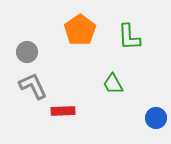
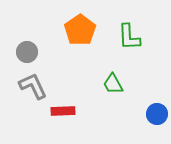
blue circle: moved 1 px right, 4 px up
